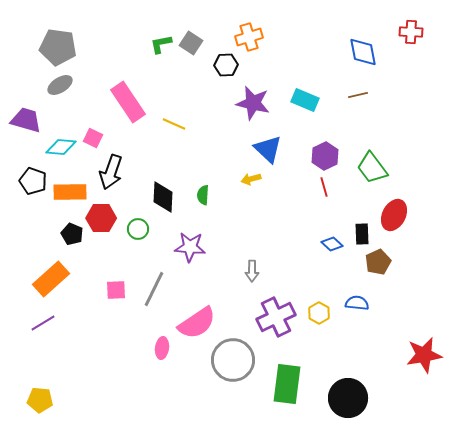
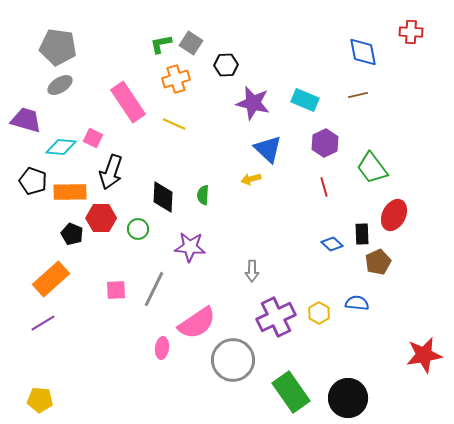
orange cross at (249, 37): moved 73 px left, 42 px down
purple hexagon at (325, 156): moved 13 px up
green rectangle at (287, 384): moved 4 px right, 8 px down; rotated 42 degrees counterclockwise
